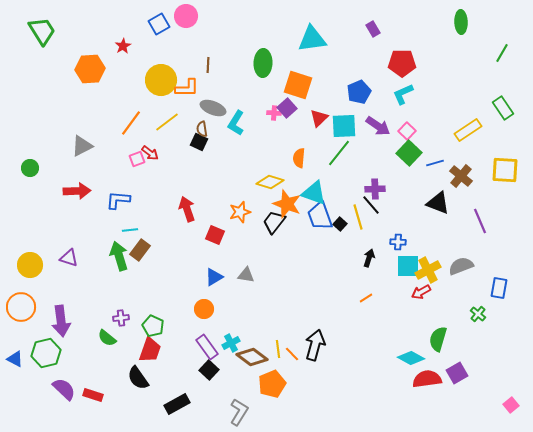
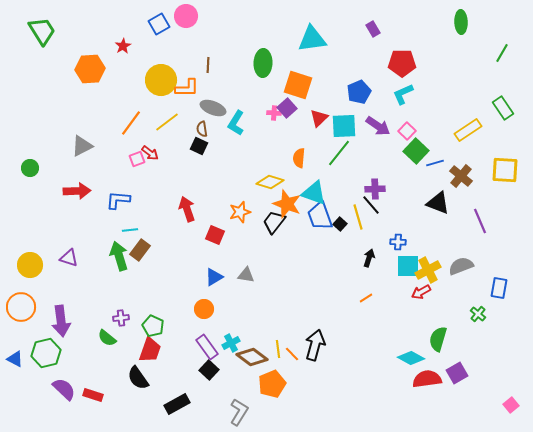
black square at (199, 142): moved 4 px down
green square at (409, 153): moved 7 px right, 2 px up
